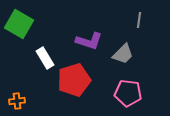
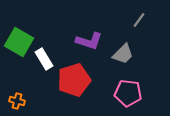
gray line: rotated 28 degrees clockwise
green square: moved 18 px down
white rectangle: moved 1 px left, 1 px down
orange cross: rotated 21 degrees clockwise
